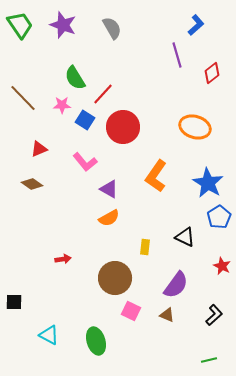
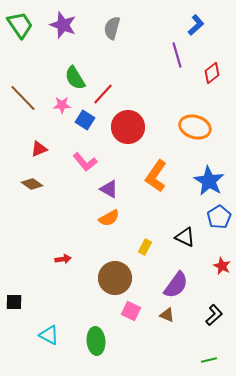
gray semicircle: rotated 135 degrees counterclockwise
red circle: moved 5 px right
blue star: moved 1 px right, 2 px up
yellow rectangle: rotated 21 degrees clockwise
green ellipse: rotated 12 degrees clockwise
